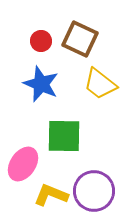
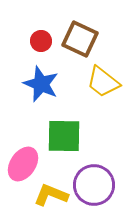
yellow trapezoid: moved 3 px right, 2 px up
purple circle: moved 6 px up
